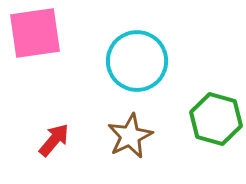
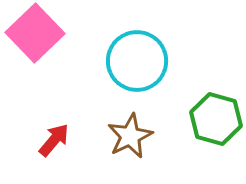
pink square: rotated 36 degrees counterclockwise
